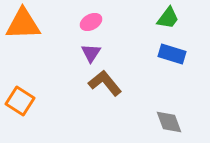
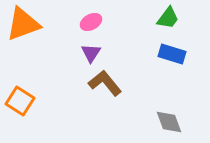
orange triangle: rotated 18 degrees counterclockwise
